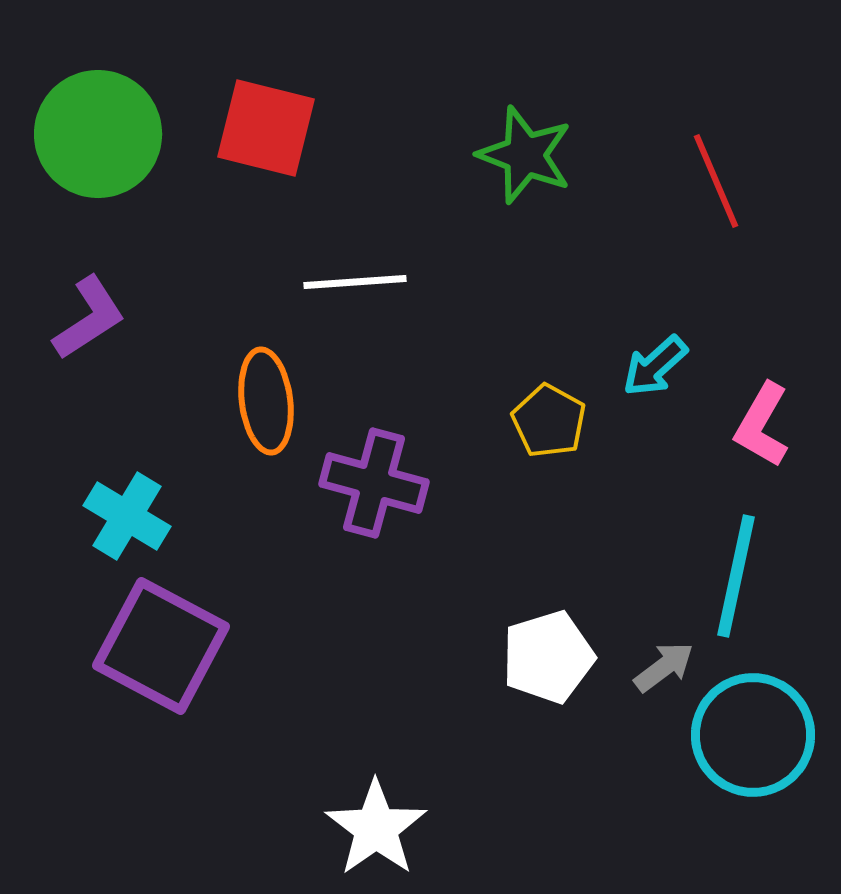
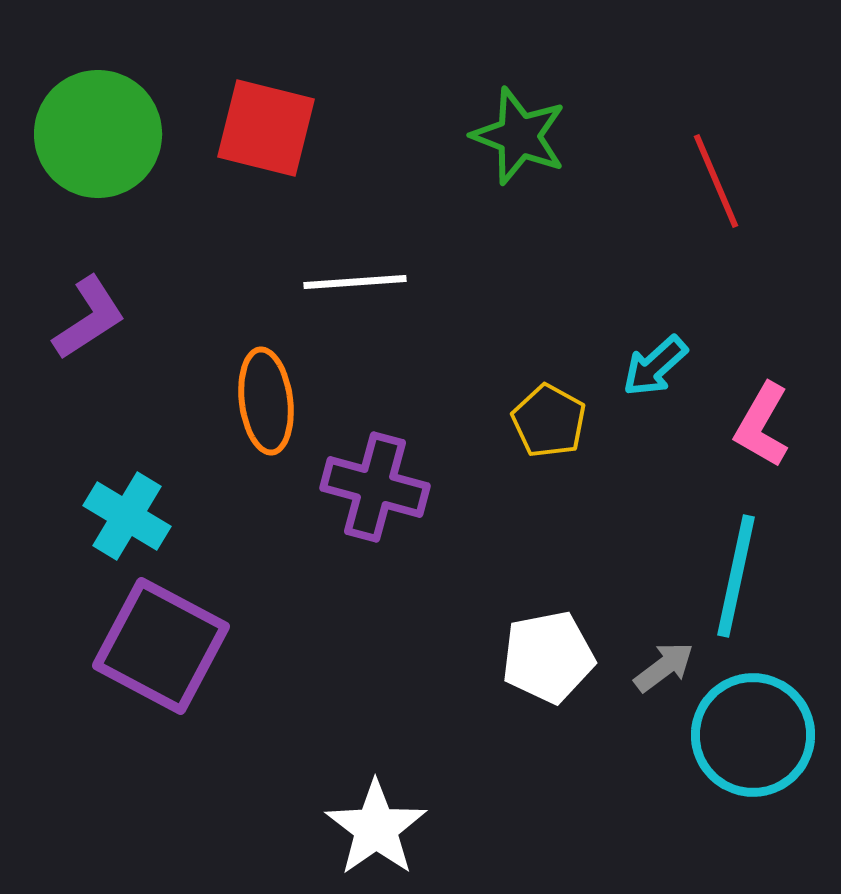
green star: moved 6 px left, 19 px up
purple cross: moved 1 px right, 4 px down
white pentagon: rotated 6 degrees clockwise
